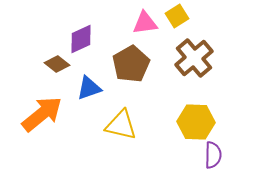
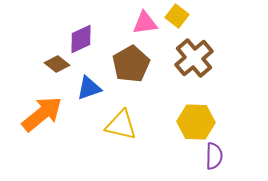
yellow square: rotated 20 degrees counterclockwise
purple semicircle: moved 1 px right, 1 px down
